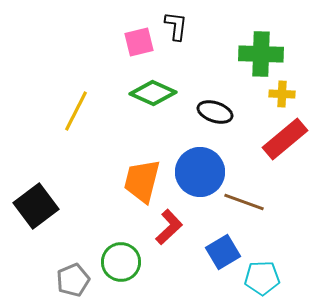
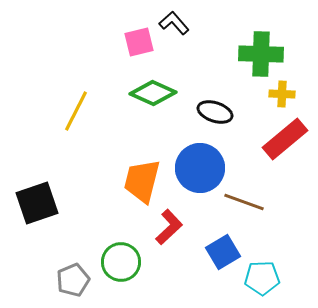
black L-shape: moved 2 px left, 3 px up; rotated 48 degrees counterclockwise
blue circle: moved 4 px up
black square: moved 1 px right, 3 px up; rotated 18 degrees clockwise
